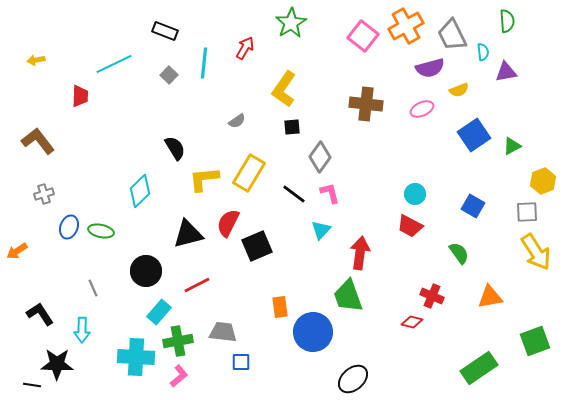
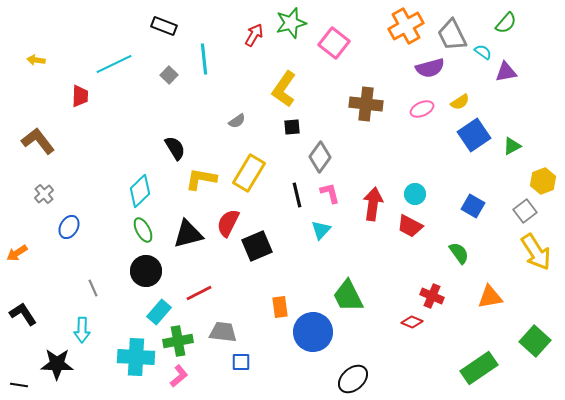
green semicircle at (507, 21): moved 1 px left, 2 px down; rotated 45 degrees clockwise
green star at (291, 23): rotated 16 degrees clockwise
black rectangle at (165, 31): moved 1 px left, 5 px up
pink square at (363, 36): moved 29 px left, 7 px down
red arrow at (245, 48): moved 9 px right, 13 px up
cyan semicircle at (483, 52): rotated 48 degrees counterclockwise
yellow arrow at (36, 60): rotated 18 degrees clockwise
cyan line at (204, 63): moved 4 px up; rotated 12 degrees counterclockwise
yellow semicircle at (459, 90): moved 1 px right, 12 px down; rotated 12 degrees counterclockwise
yellow L-shape at (204, 179): moved 3 px left; rotated 16 degrees clockwise
gray cross at (44, 194): rotated 24 degrees counterclockwise
black line at (294, 194): moved 3 px right, 1 px down; rotated 40 degrees clockwise
gray square at (527, 212): moved 2 px left, 1 px up; rotated 35 degrees counterclockwise
blue ellipse at (69, 227): rotated 10 degrees clockwise
green ellipse at (101, 231): moved 42 px right, 1 px up; rotated 50 degrees clockwise
orange arrow at (17, 251): moved 2 px down
red arrow at (360, 253): moved 13 px right, 49 px up
red line at (197, 285): moved 2 px right, 8 px down
green trapezoid at (348, 296): rotated 6 degrees counterclockwise
black L-shape at (40, 314): moved 17 px left
red diamond at (412, 322): rotated 10 degrees clockwise
green square at (535, 341): rotated 28 degrees counterclockwise
black line at (32, 385): moved 13 px left
